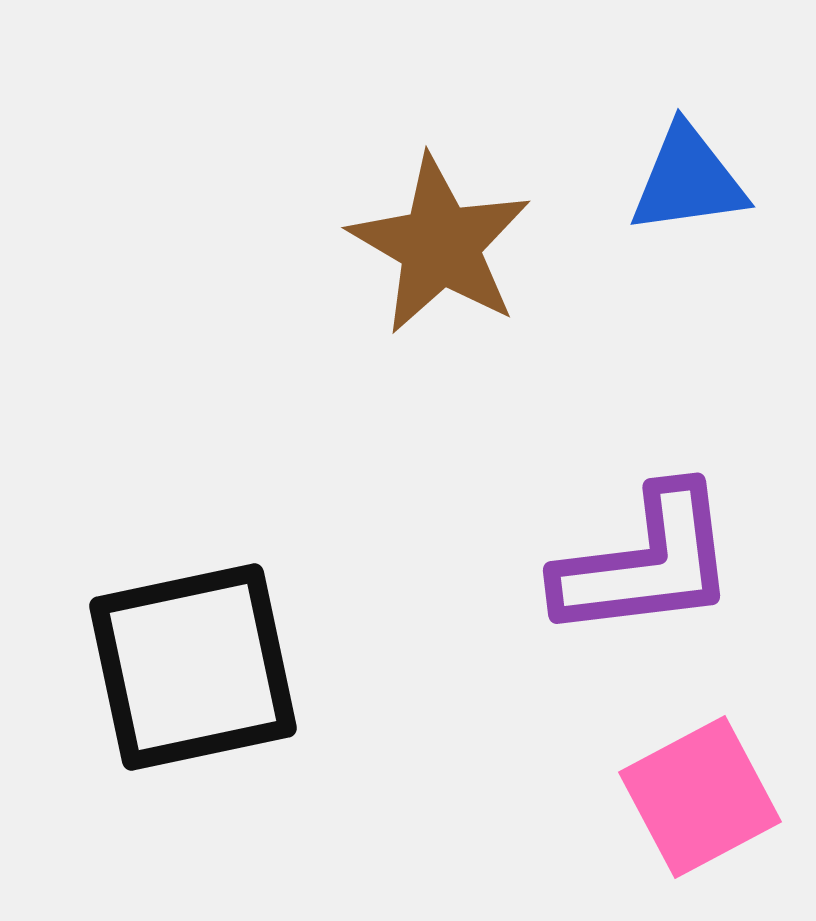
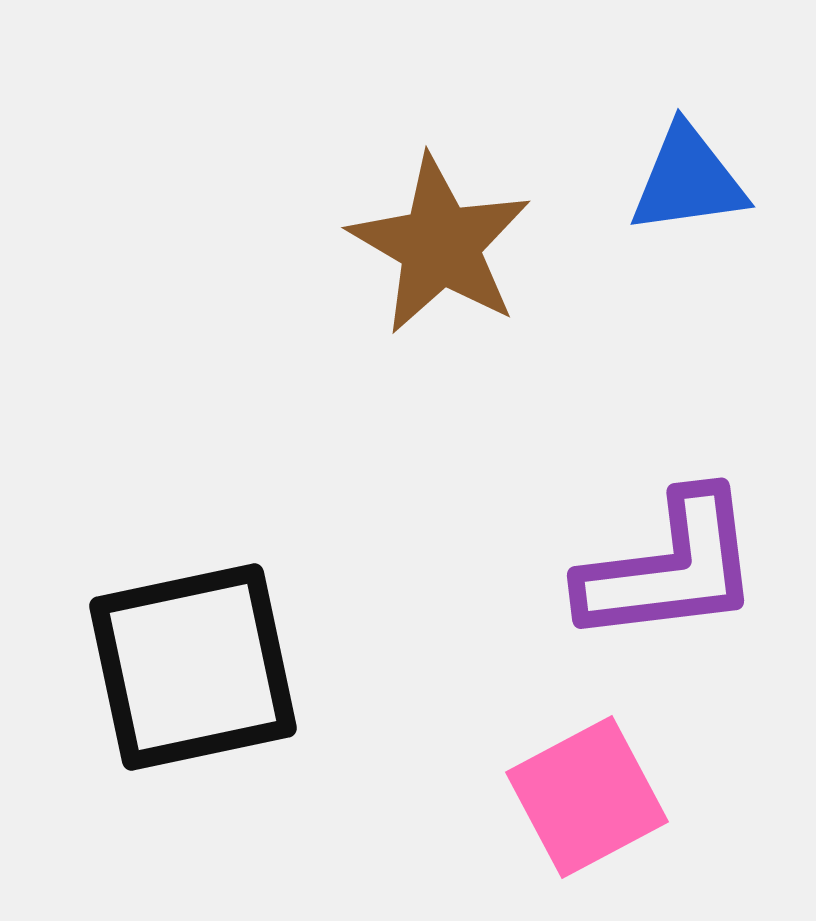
purple L-shape: moved 24 px right, 5 px down
pink square: moved 113 px left
